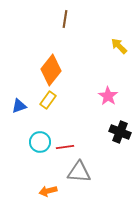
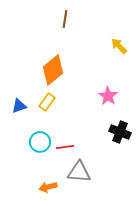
orange diamond: moved 2 px right; rotated 12 degrees clockwise
yellow rectangle: moved 1 px left, 2 px down
orange arrow: moved 4 px up
